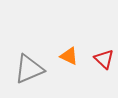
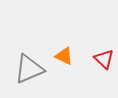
orange triangle: moved 5 px left
